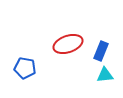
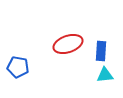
blue rectangle: rotated 18 degrees counterclockwise
blue pentagon: moved 7 px left, 1 px up
